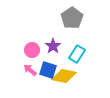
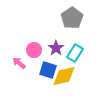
purple star: moved 3 px right, 2 px down
pink circle: moved 2 px right
cyan rectangle: moved 2 px left, 1 px up
pink arrow: moved 11 px left, 7 px up
yellow diamond: rotated 25 degrees counterclockwise
